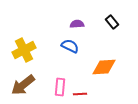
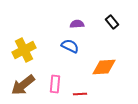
pink rectangle: moved 5 px left, 3 px up
